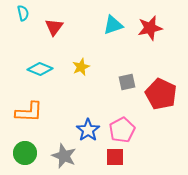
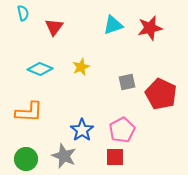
blue star: moved 6 px left
green circle: moved 1 px right, 6 px down
